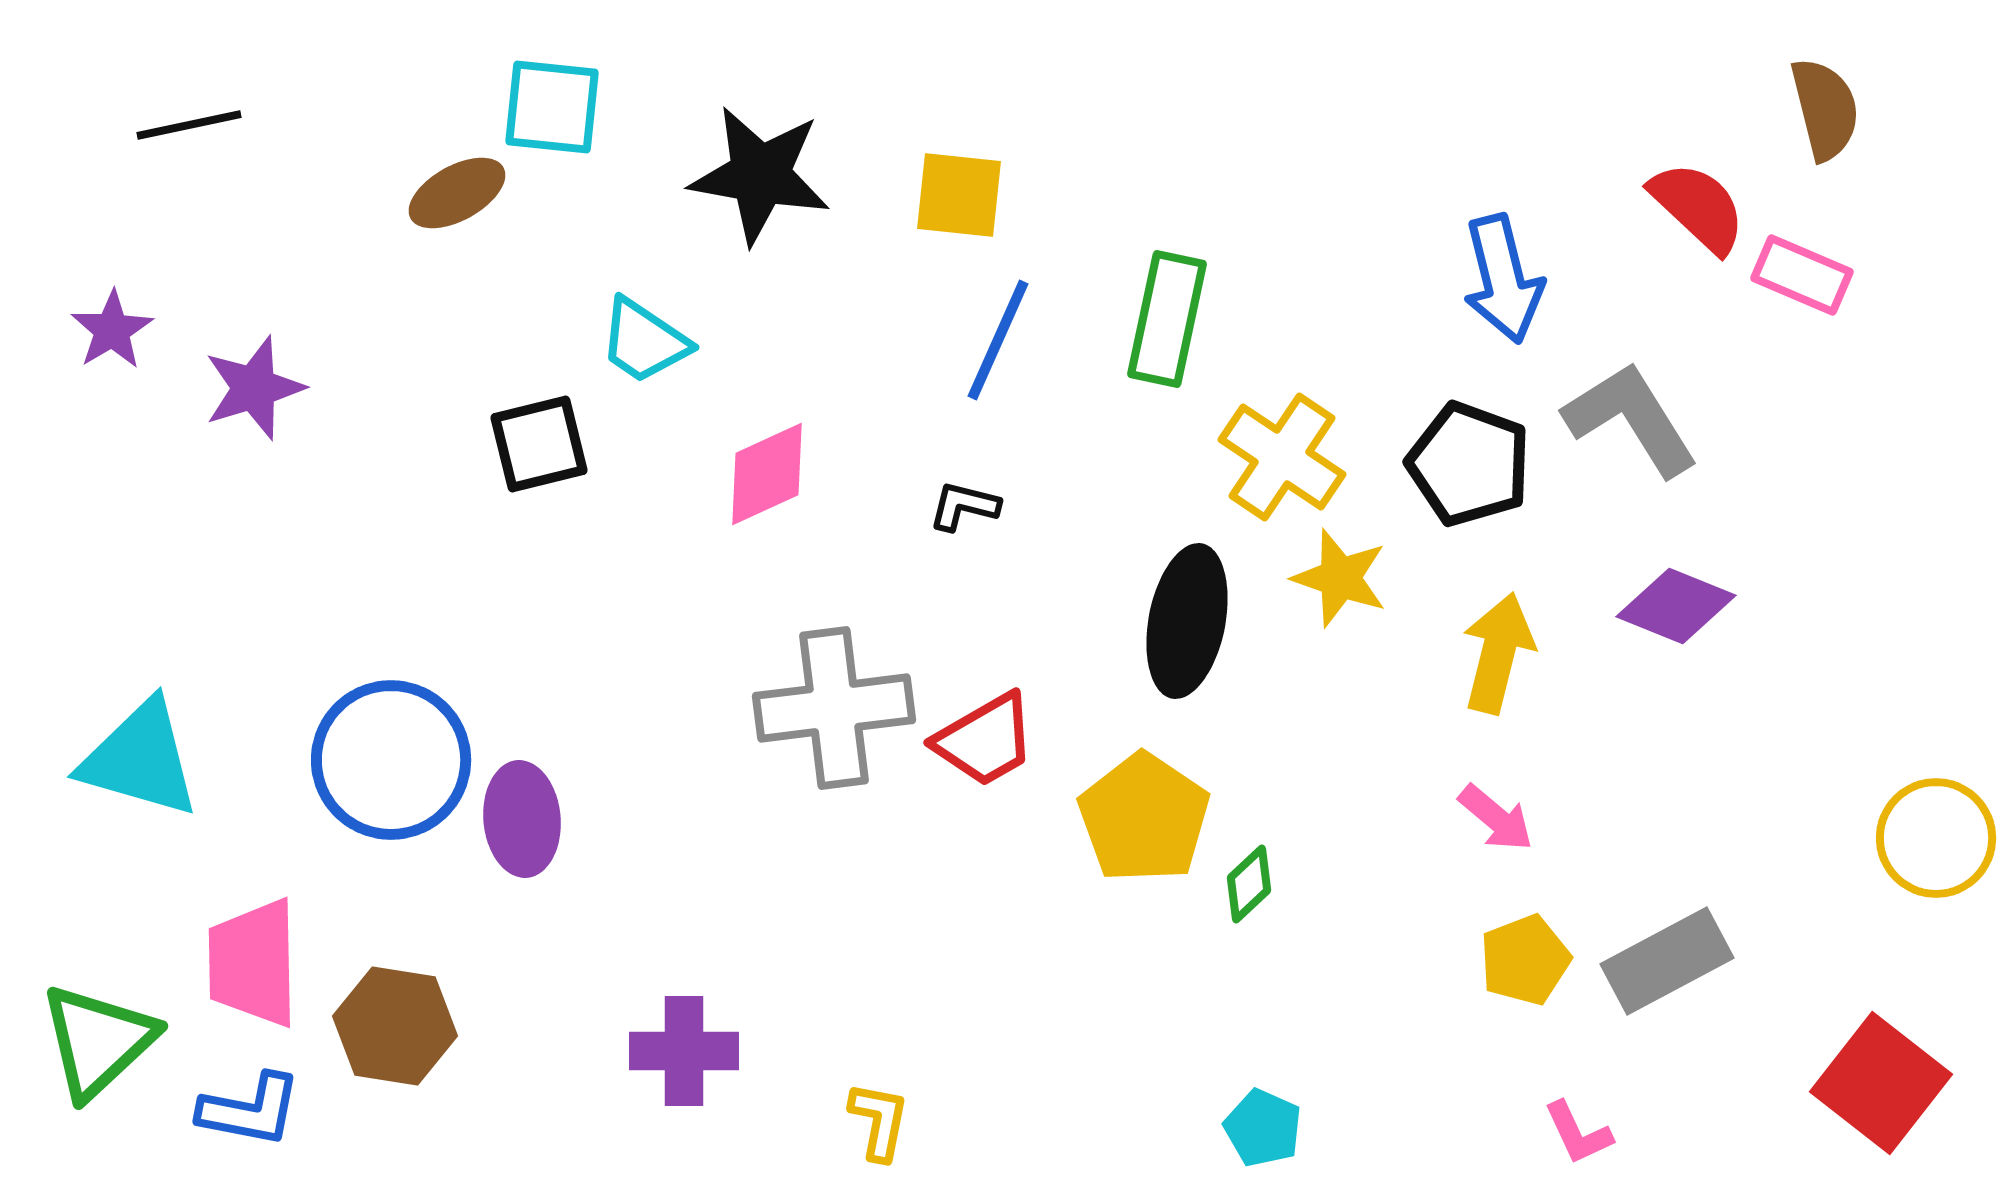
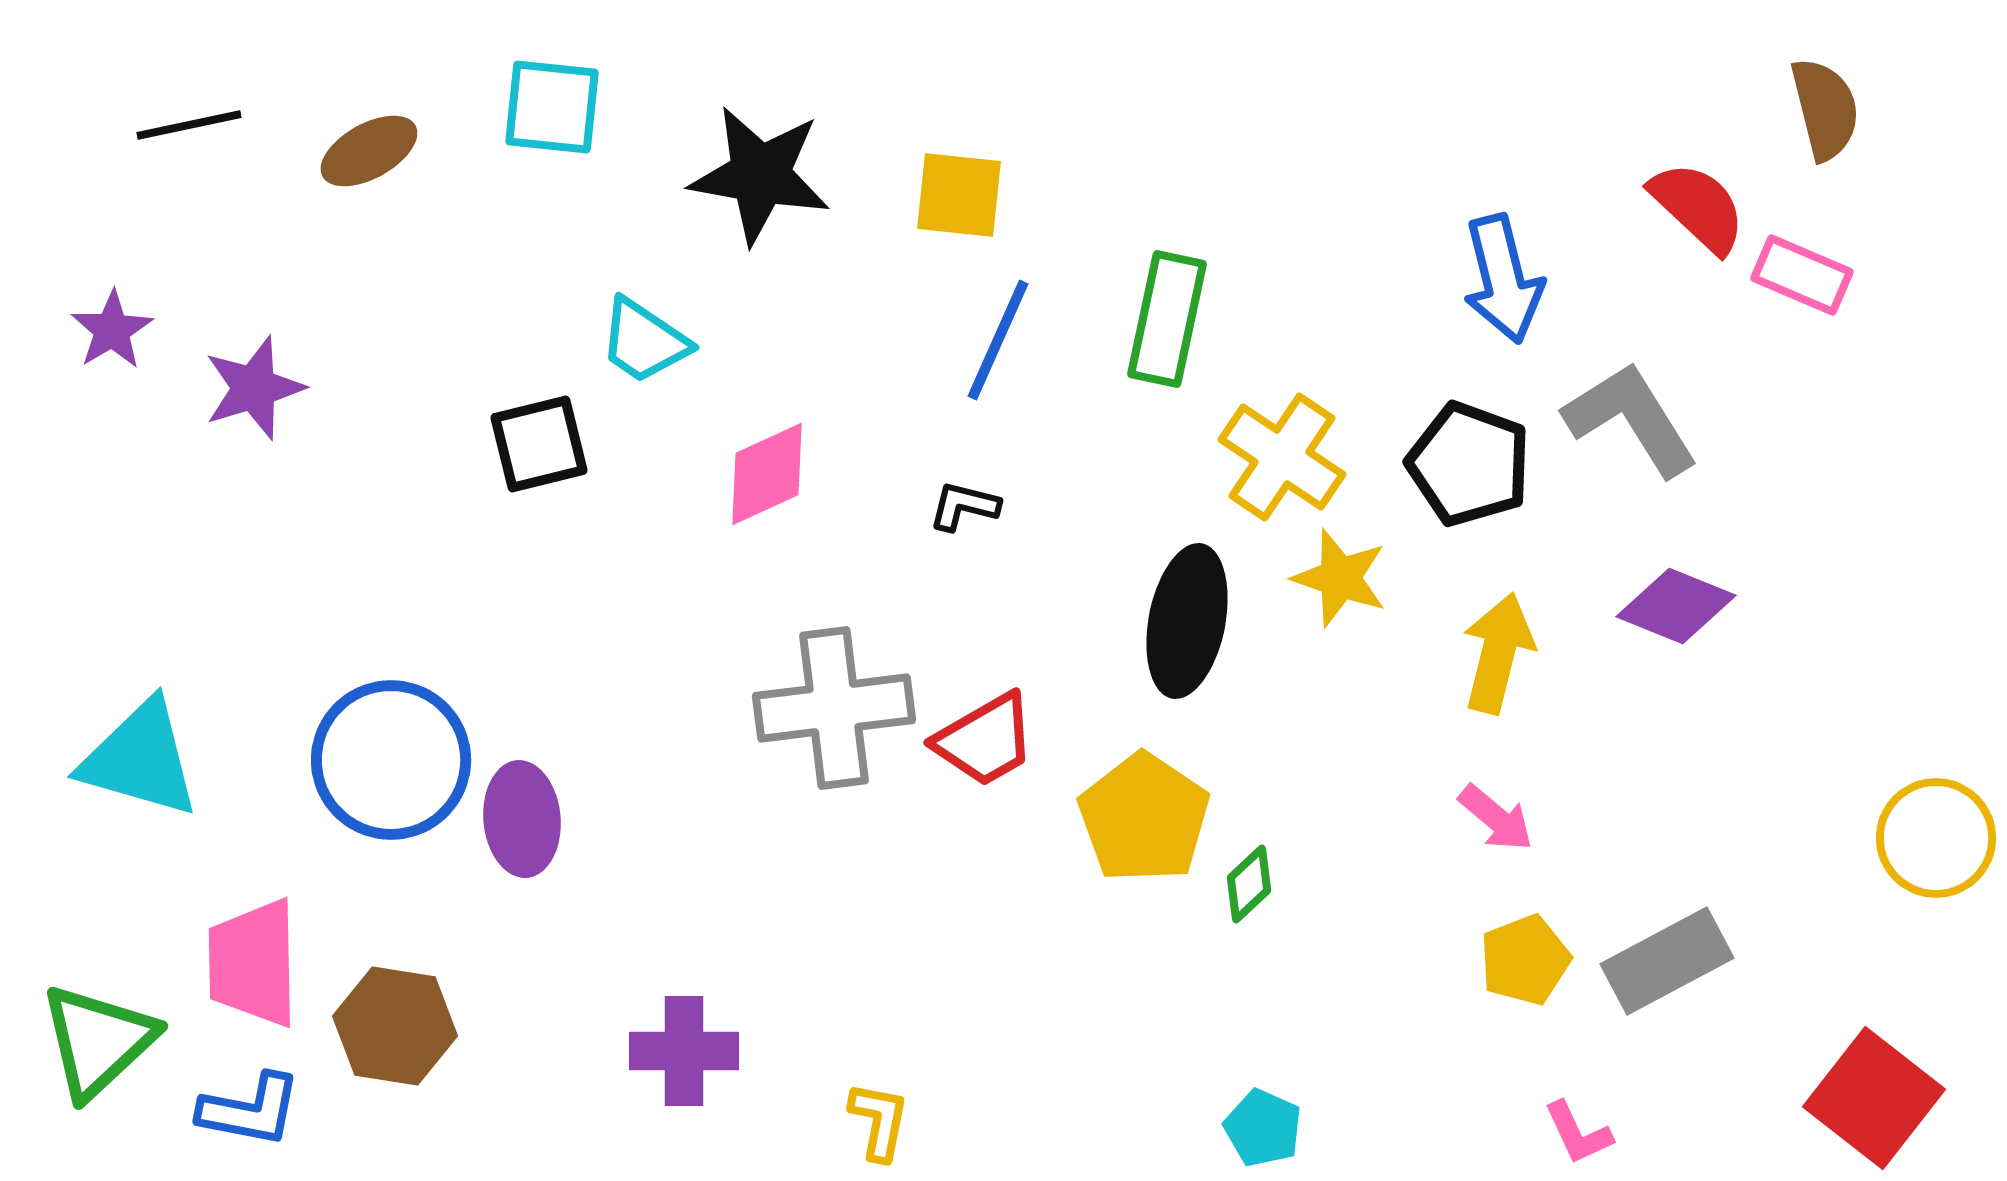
brown ellipse at (457, 193): moved 88 px left, 42 px up
red square at (1881, 1083): moved 7 px left, 15 px down
